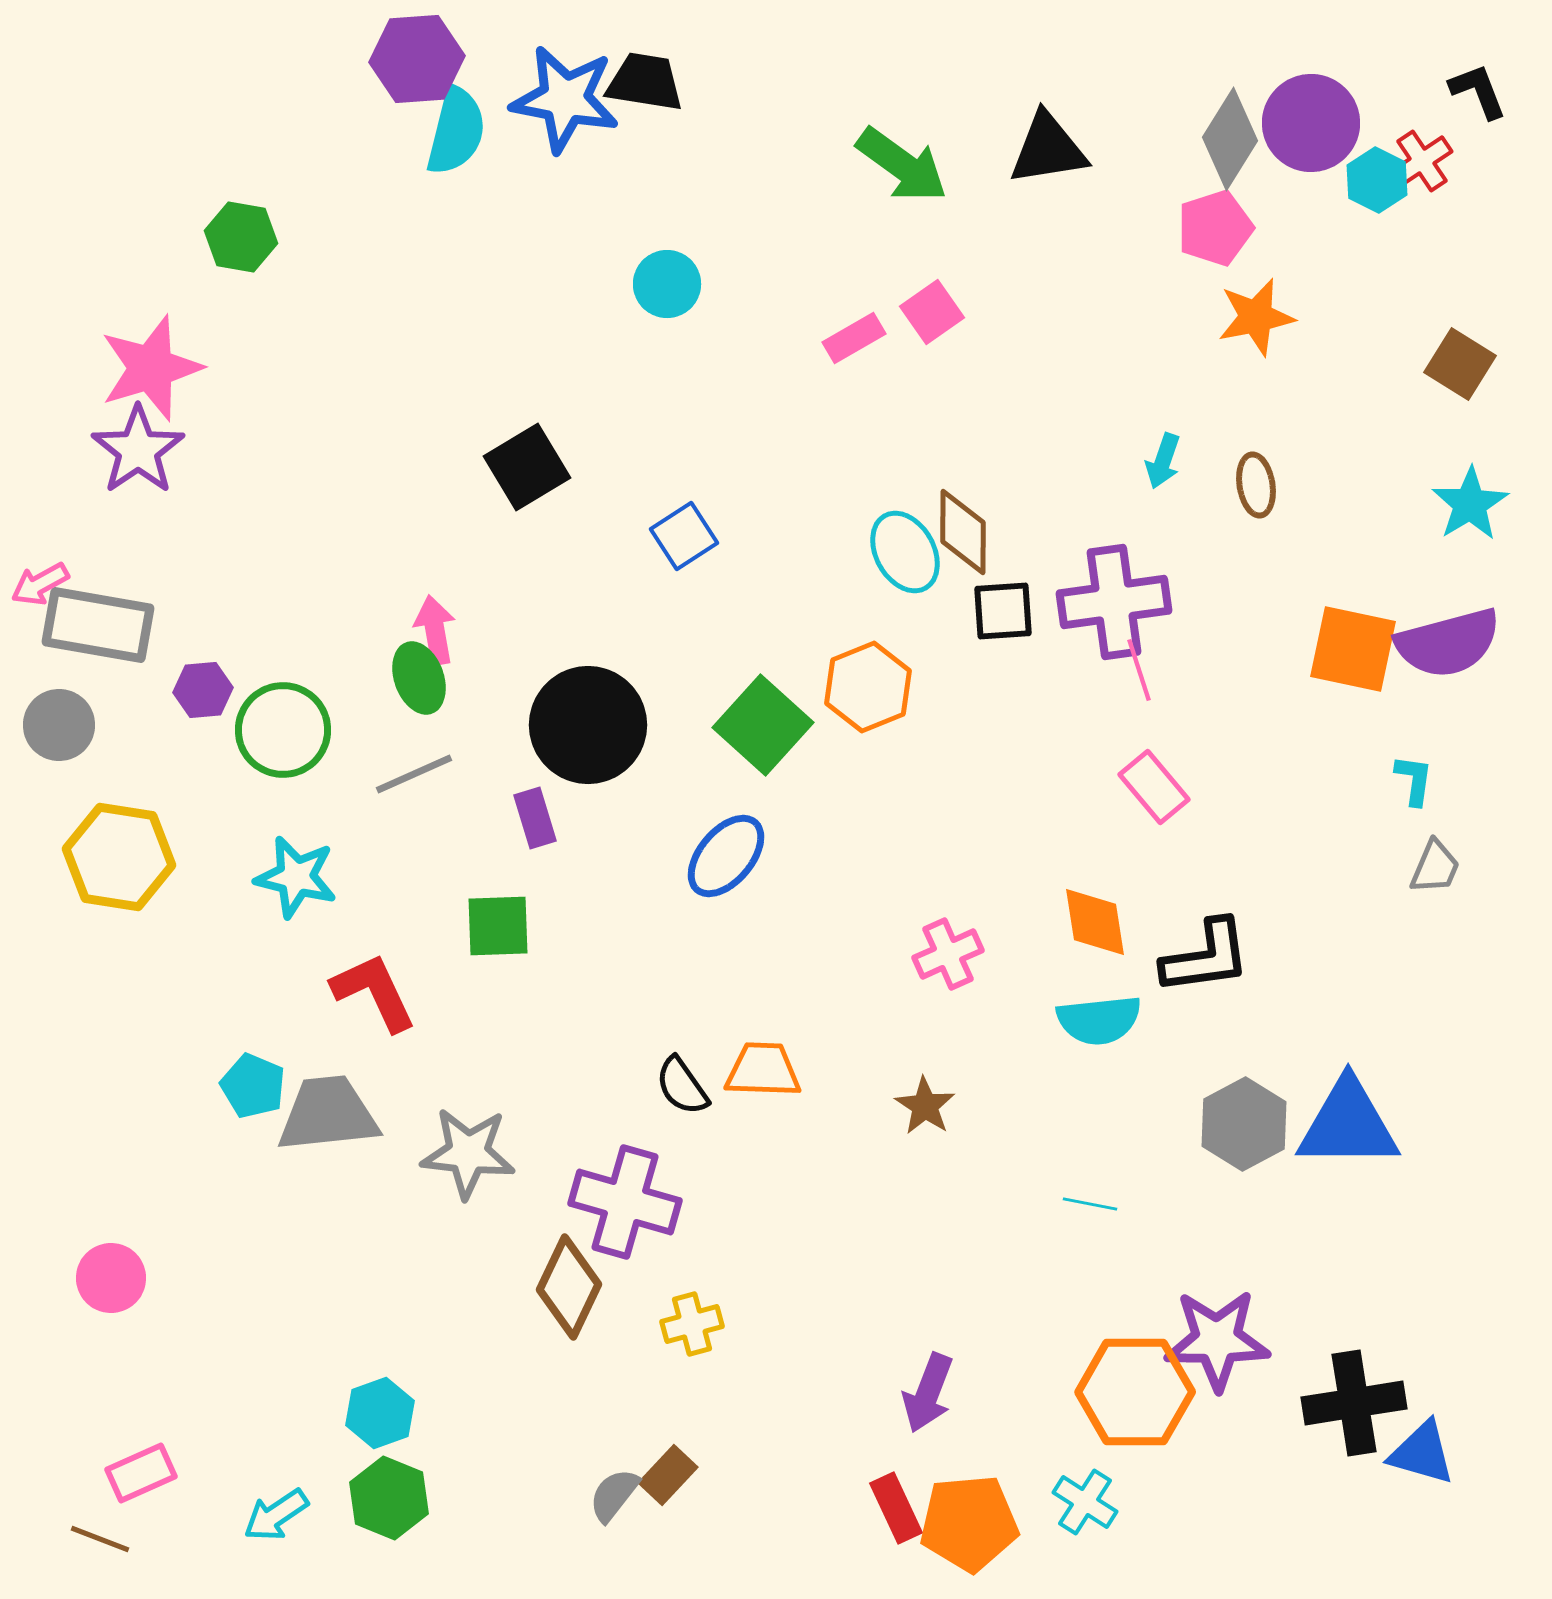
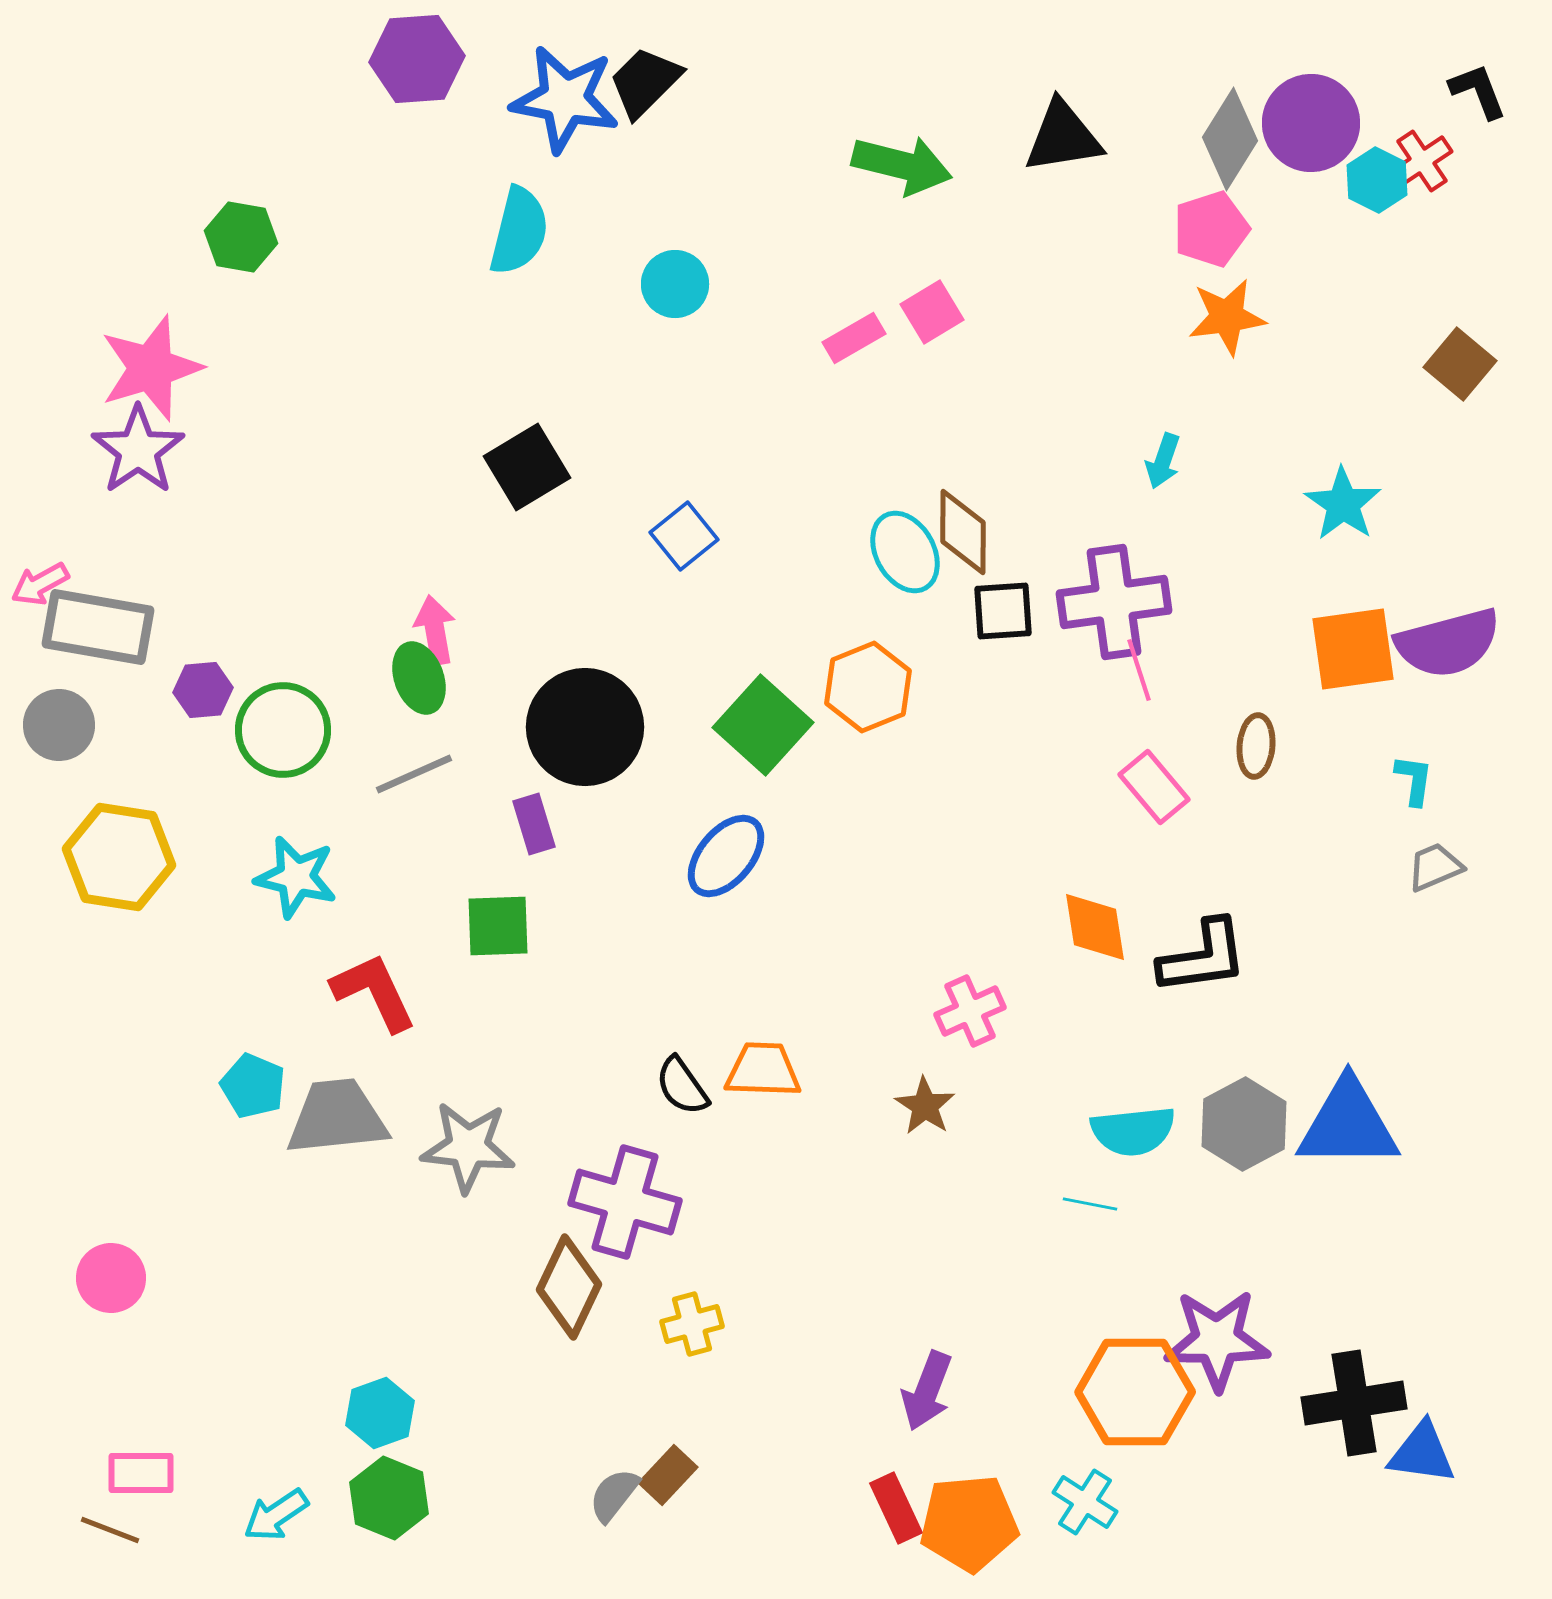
black trapezoid at (645, 82): rotated 54 degrees counterclockwise
cyan semicircle at (456, 131): moved 63 px right, 100 px down
black triangle at (1048, 149): moved 15 px right, 12 px up
green arrow at (902, 165): rotated 22 degrees counterclockwise
pink pentagon at (1215, 228): moved 4 px left, 1 px down
cyan circle at (667, 284): moved 8 px right
pink square at (932, 312): rotated 4 degrees clockwise
orange star at (1256, 317): moved 29 px left; rotated 4 degrees clockwise
brown square at (1460, 364): rotated 8 degrees clockwise
brown ellipse at (1256, 485): moved 261 px down; rotated 14 degrees clockwise
cyan star at (1470, 504): moved 127 px left; rotated 6 degrees counterclockwise
blue square at (684, 536): rotated 6 degrees counterclockwise
gray rectangle at (98, 625): moved 2 px down
orange square at (1353, 649): rotated 20 degrees counterclockwise
black circle at (588, 725): moved 3 px left, 2 px down
purple rectangle at (535, 818): moved 1 px left, 6 px down
gray trapezoid at (1435, 867): rotated 136 degrees counterclockwise
orange diamond at (1095, 922): moved 5 px down
pink cross at (948, 954): moved 22 px right, 57 px down
black L-shape at (1206, 957): moved 3 px left
cyan semicircle at (1099, 1020): moved 34 px right, 111 px down
gray trapezoid at (328, 1114): moved 9 px right, 3 px down
gray star at (468, 1153): moved 6 px up
purple arrow at (928, 1393): moved 1 px left, 2 px up
blue triangle at (1422, 1453): rotated 8 degrees counterclockwise
pink rectangle at (141, 1473): rotated 24 degrees clockwise
brown line at (100, 1539): moved 10 px right, 9 px up
